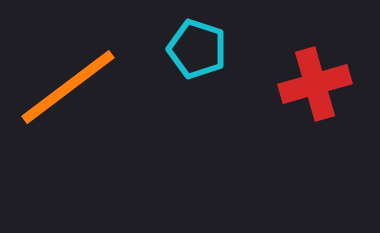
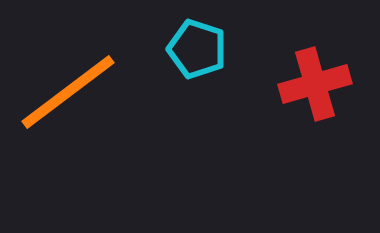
orange line: moved 5 px down
